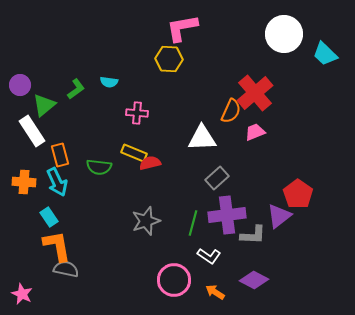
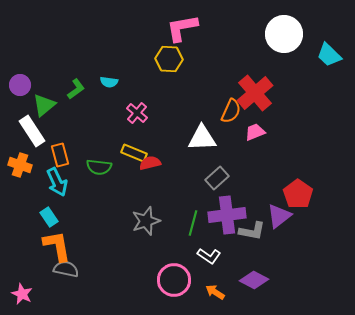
cyan trapezoid: moved 4 px right, 1 px down
pink cross: rotated 35 degrees clockwise
orange cross: moved 4 px left, 17 px up; rotated 15 degrees clockwise
gray L-shape: moved 1 px left, 4 px up; rotated 8 degrees clockwise
